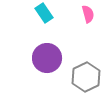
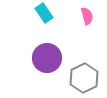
pink semicircle: moved 1 px left, 2 px down
gray hexagon: moved 2 px left, 1 px down
